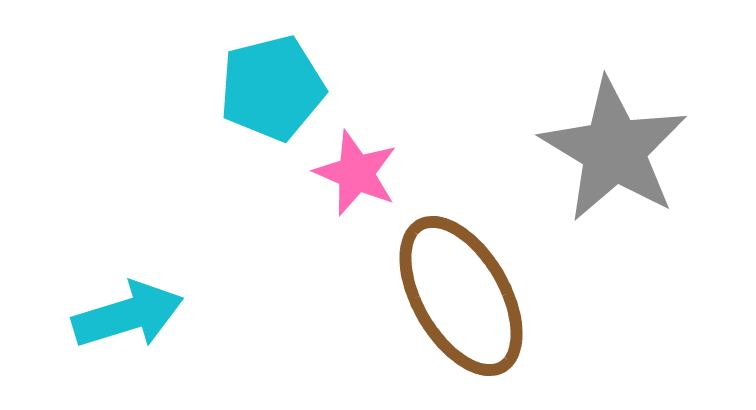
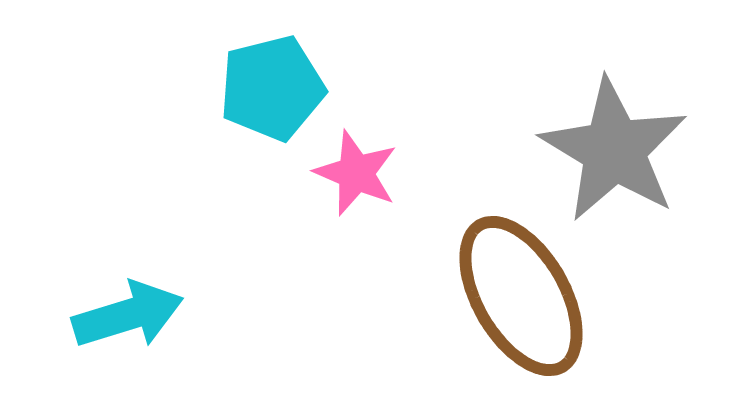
brown ellipse: moved 60 px right
